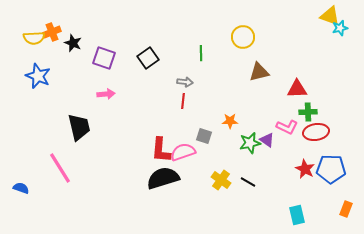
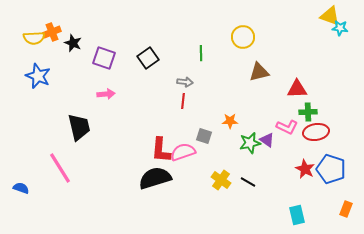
cyan star: rotated 21 degrees clockwise
blue pentagon: rotated 16 degrees clockwise
black semicircle: moved 8 px left
